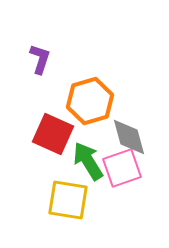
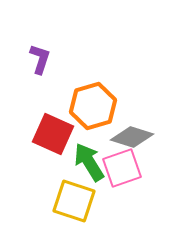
orange hexagon: moved 3 px right, 5 px down
gray diamond: moved 3 px right; rotated 57 degrees counterclockwise
green arrow: moved 1 px right, 1 px down
yellow square: moved 6 px right, 1 px down; rotated 9 degrees clockwise
